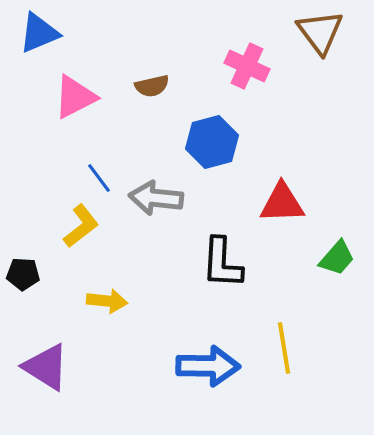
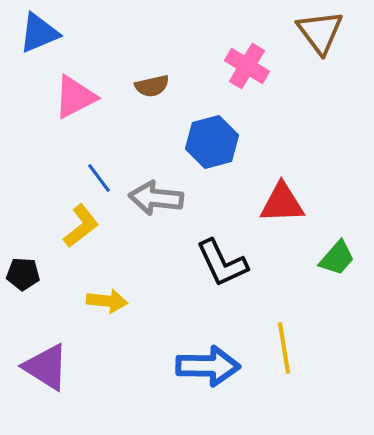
pink cross: rotated 6 degrees clockwise
black L-shape: rotated 28 degrees counterclockwise
